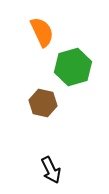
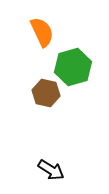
brown hexagon: moved 3 px right, 10 px up
black arrow: rotated 32 degrees counterclockwise
